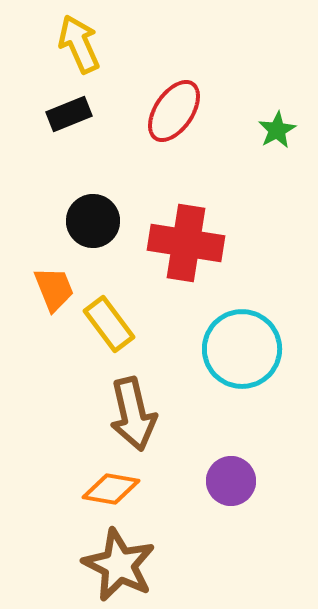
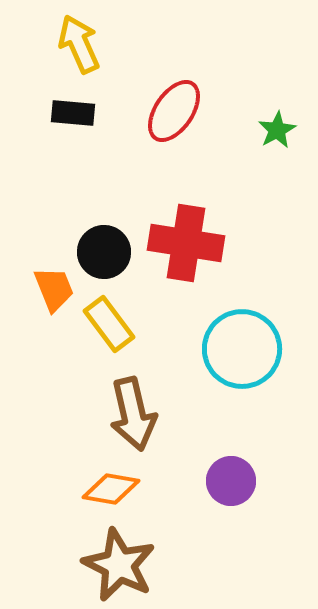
black rectangle: moved 4 px right, 1 px up; rotated 27 degrees clockwise
black circle: moved 11 px right, 31 px down
